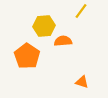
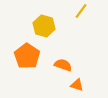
yellow hexagon: rotated 20 degrees clockwise
orange semicircle: moved 24 px down; rotated 24 degrees clockwise
orange triangle: moved 5 px left, 3 px down
